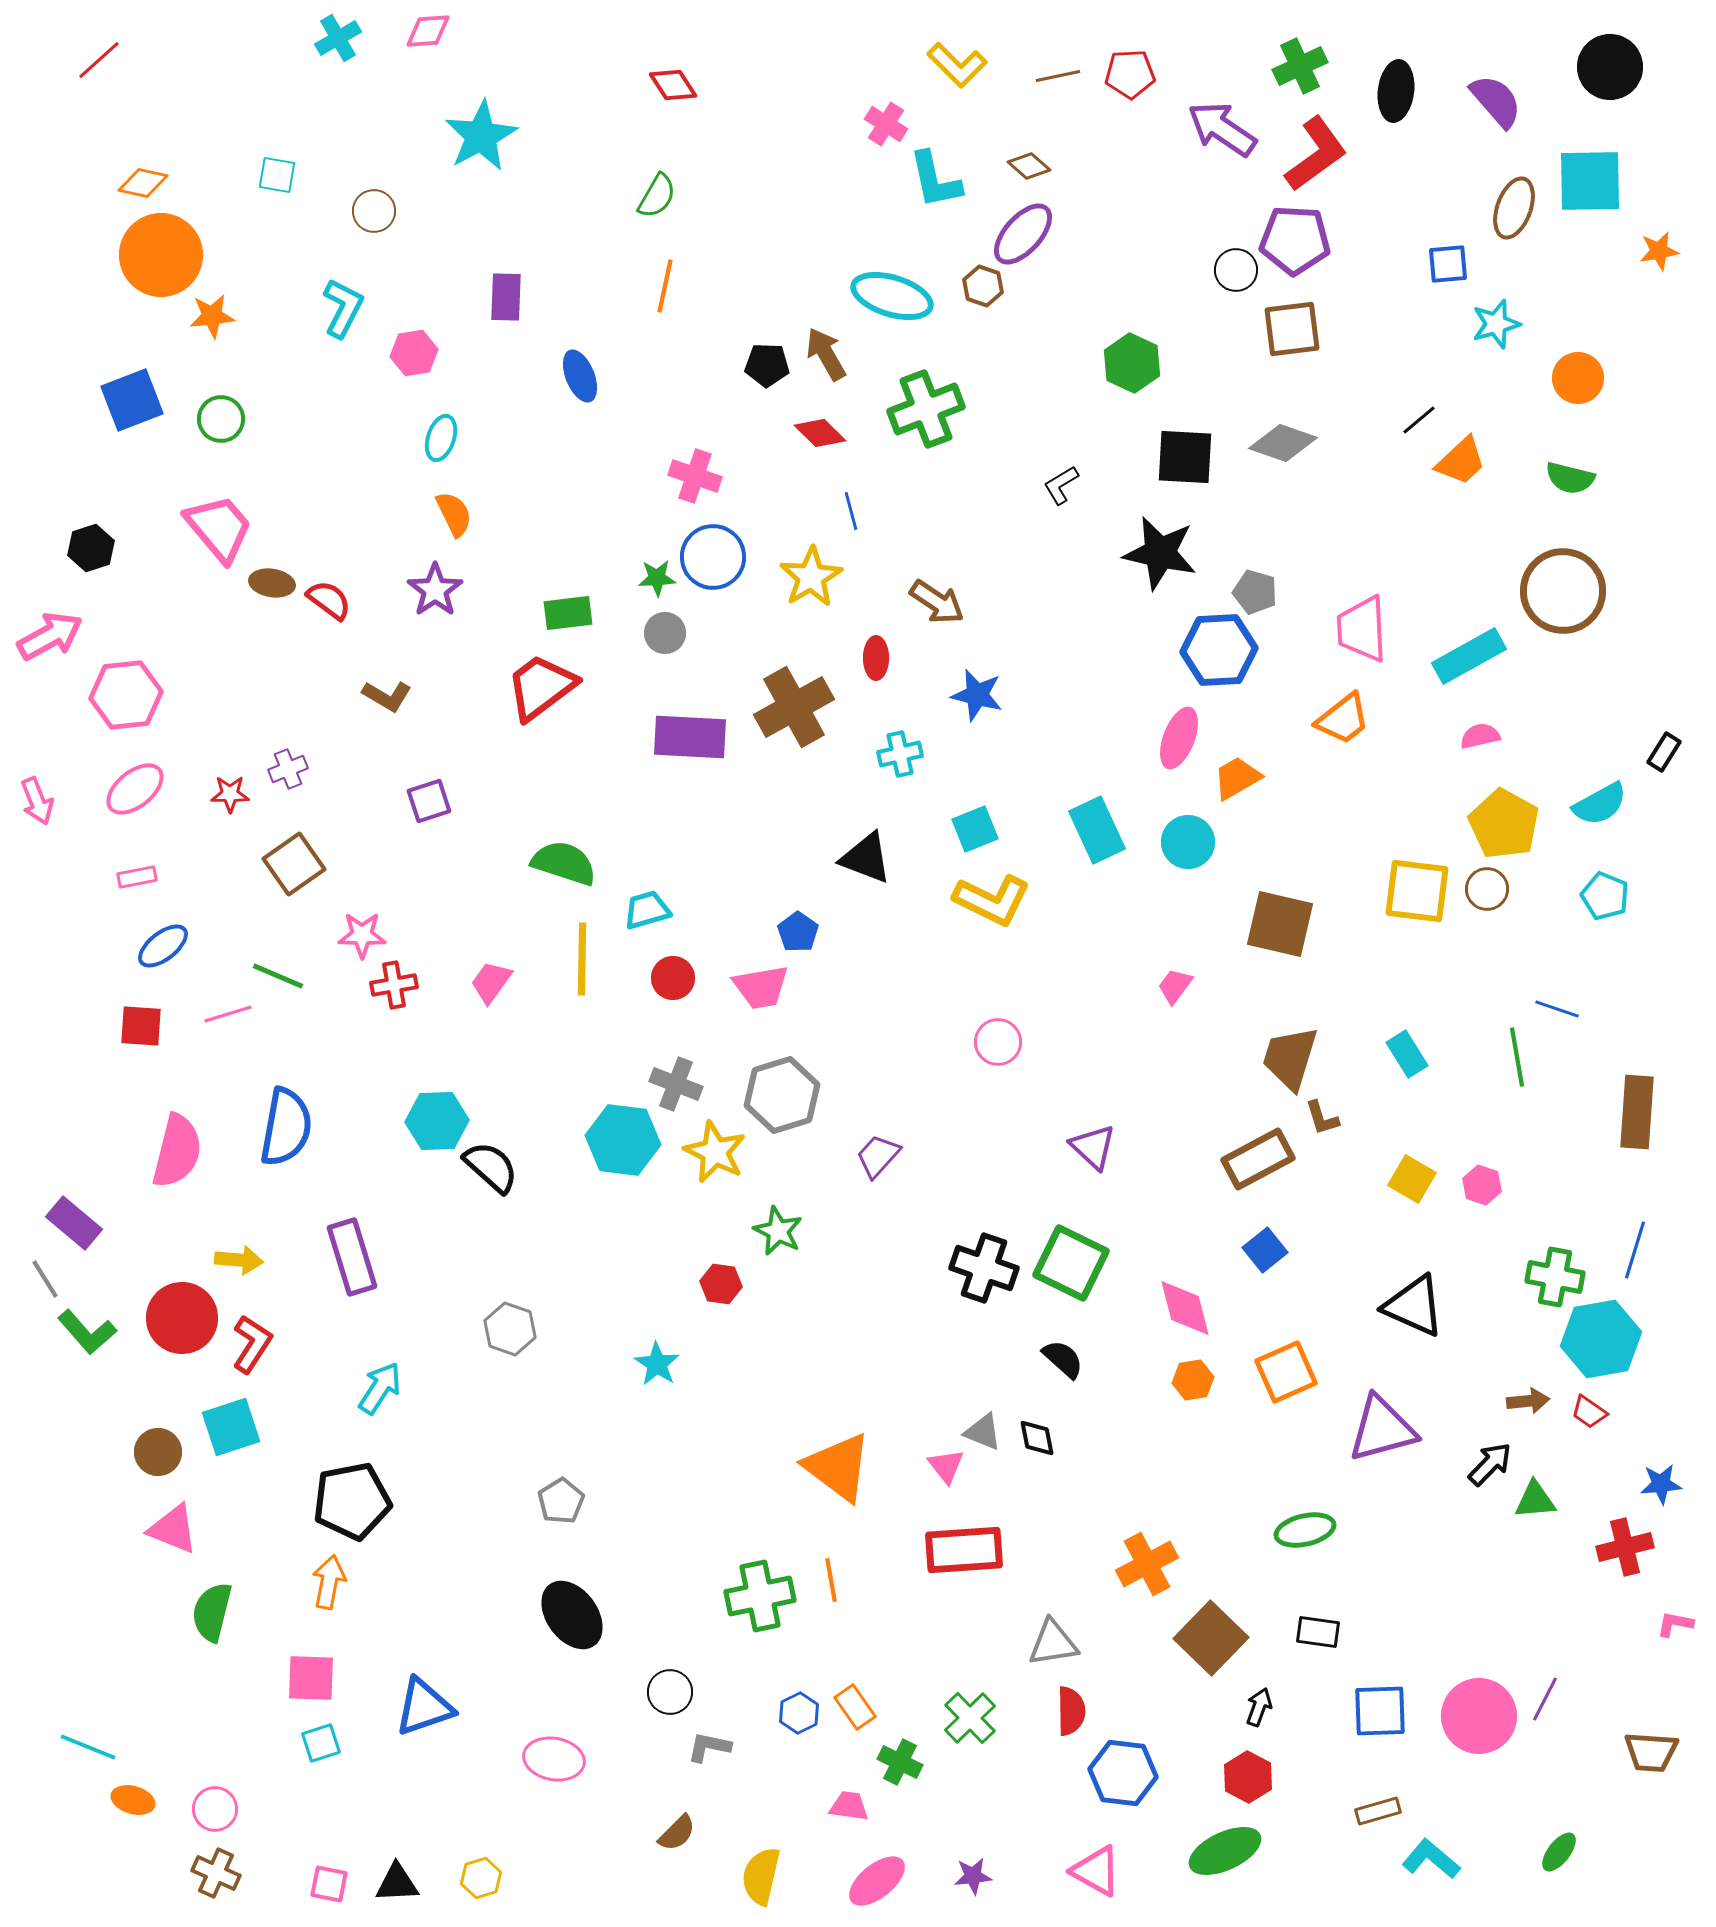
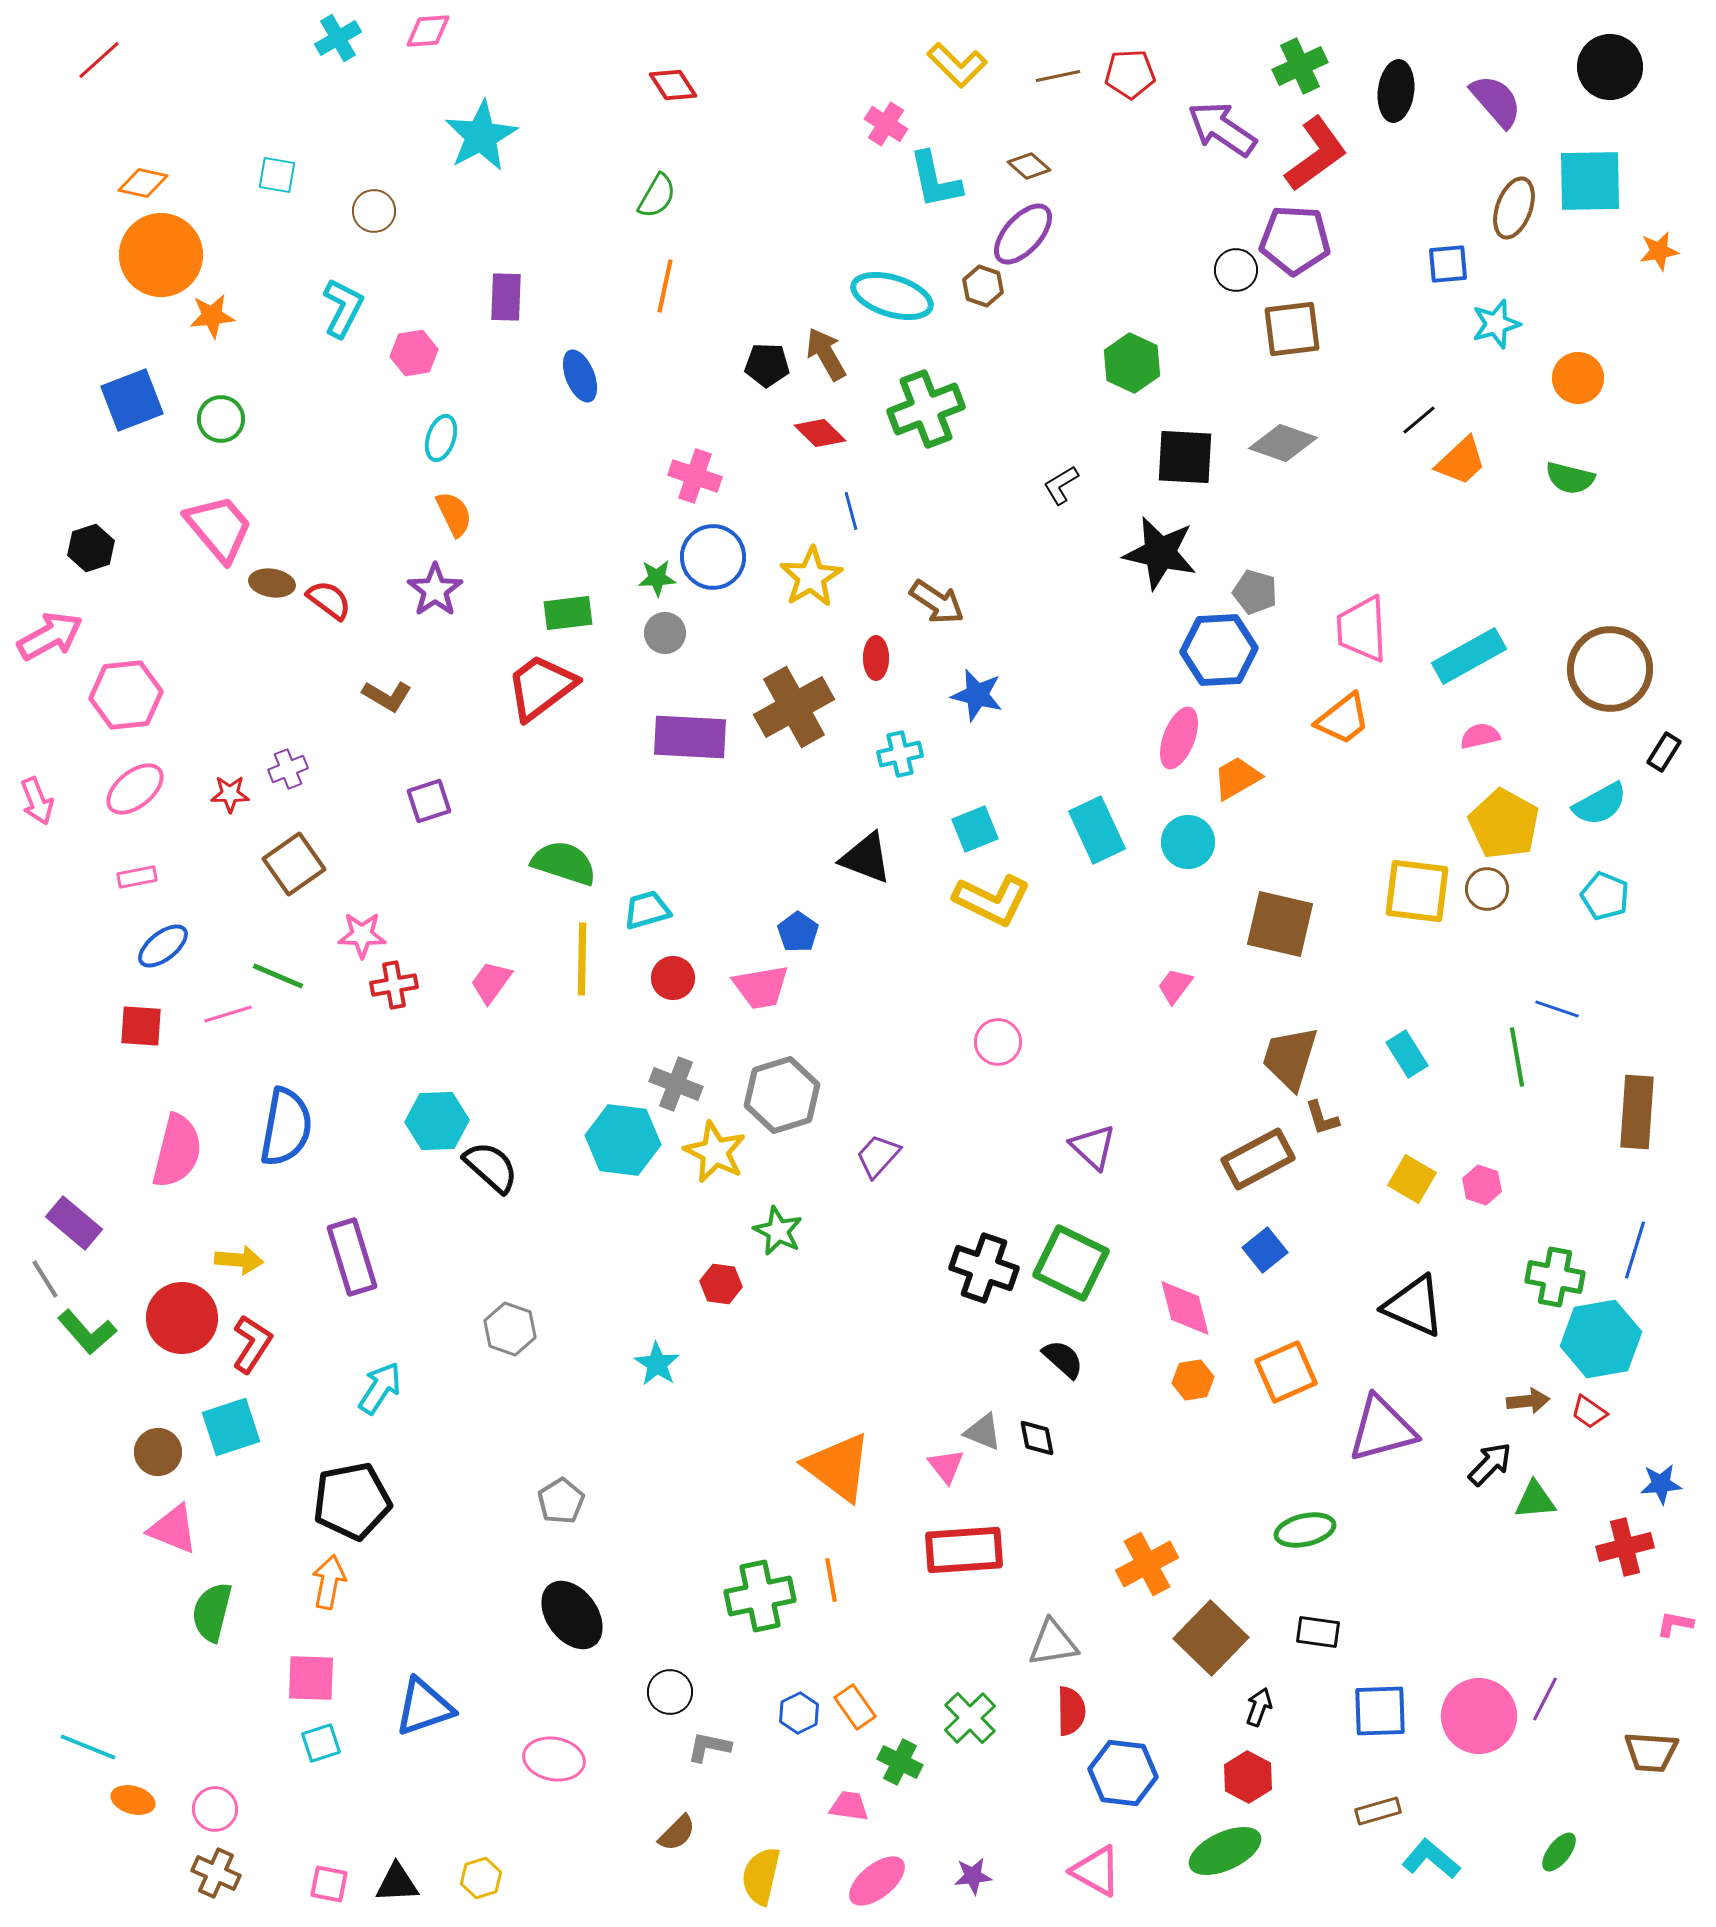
brown circle at (1563, 591): moved 47 px right, 78 px down
